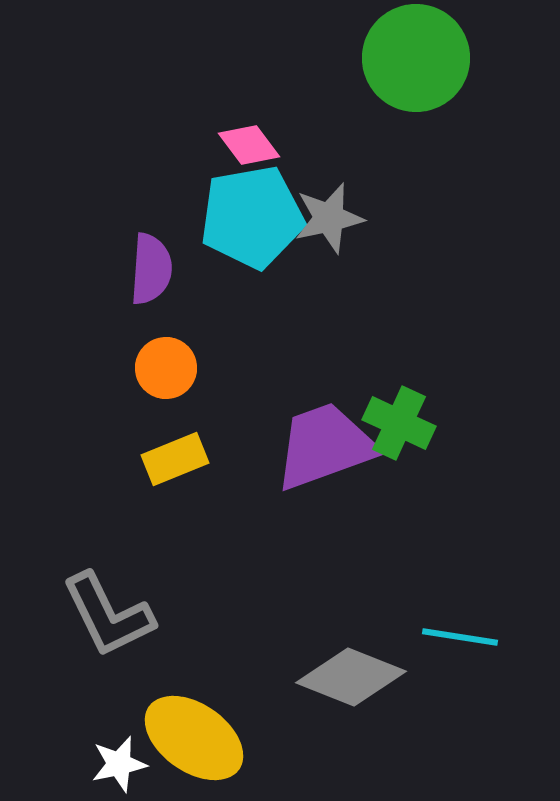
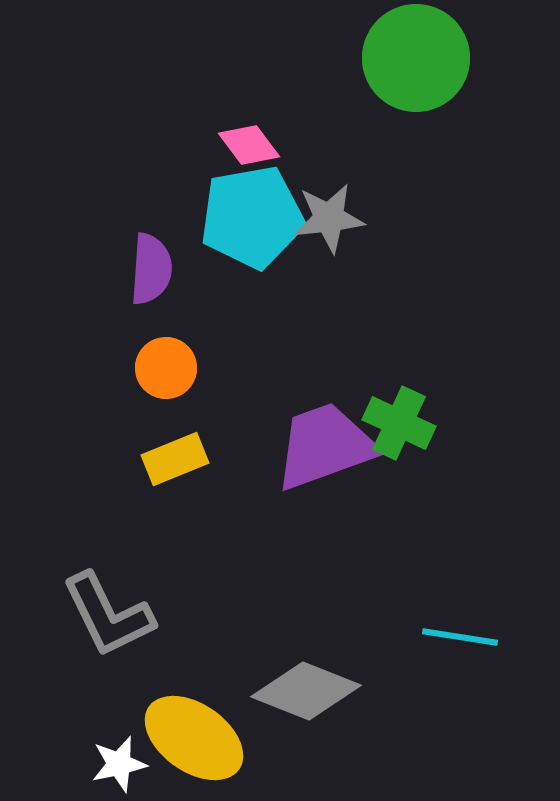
gray star: rotated 6 degrees clockwise
gray diamond: moved 45 px left, 14 px down
